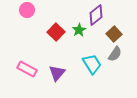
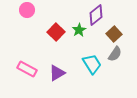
purple triangle: rotated 18 degrees clockwise
